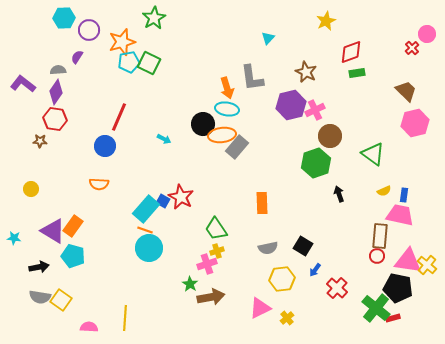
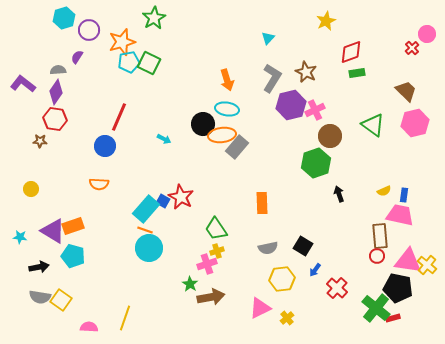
cyan hexagon at (64, 18): rotated 15 degrees counterclockwise
gray L-shape at (252, 78): moved 20 px right; rotated 140 degrees counterclockwise
orange arrow at (227, 88): moved 8 px up
green triangle at (373, 154): moved 29 px up
orange rectangle at (73, 226): rotated 35 degrees clockwise
brown rectangle at (380, 236): rotated 10 degrees counterclockwise
cyan star at (14, 238): moved 6 px right, 1 px up
yellow line at (125, 318): rotated 15 degrees clockwise
